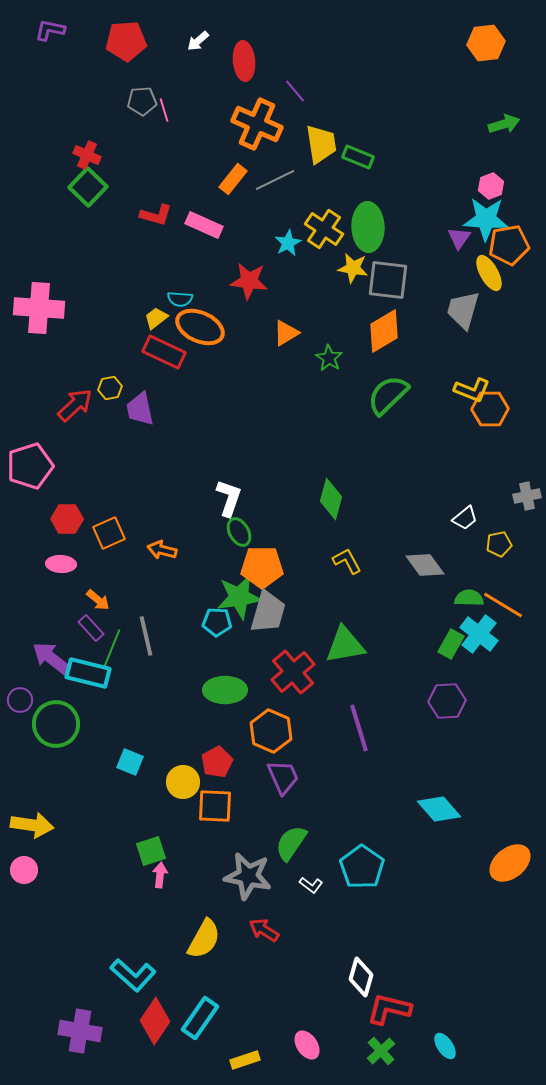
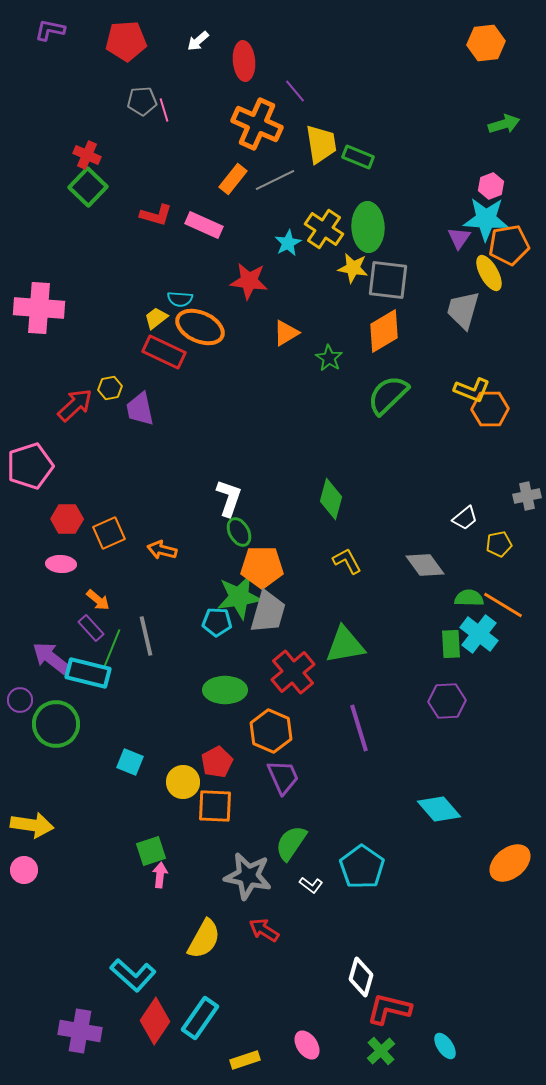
green rectangle at (451, 644): rotated 32 degrees counterclockwise
